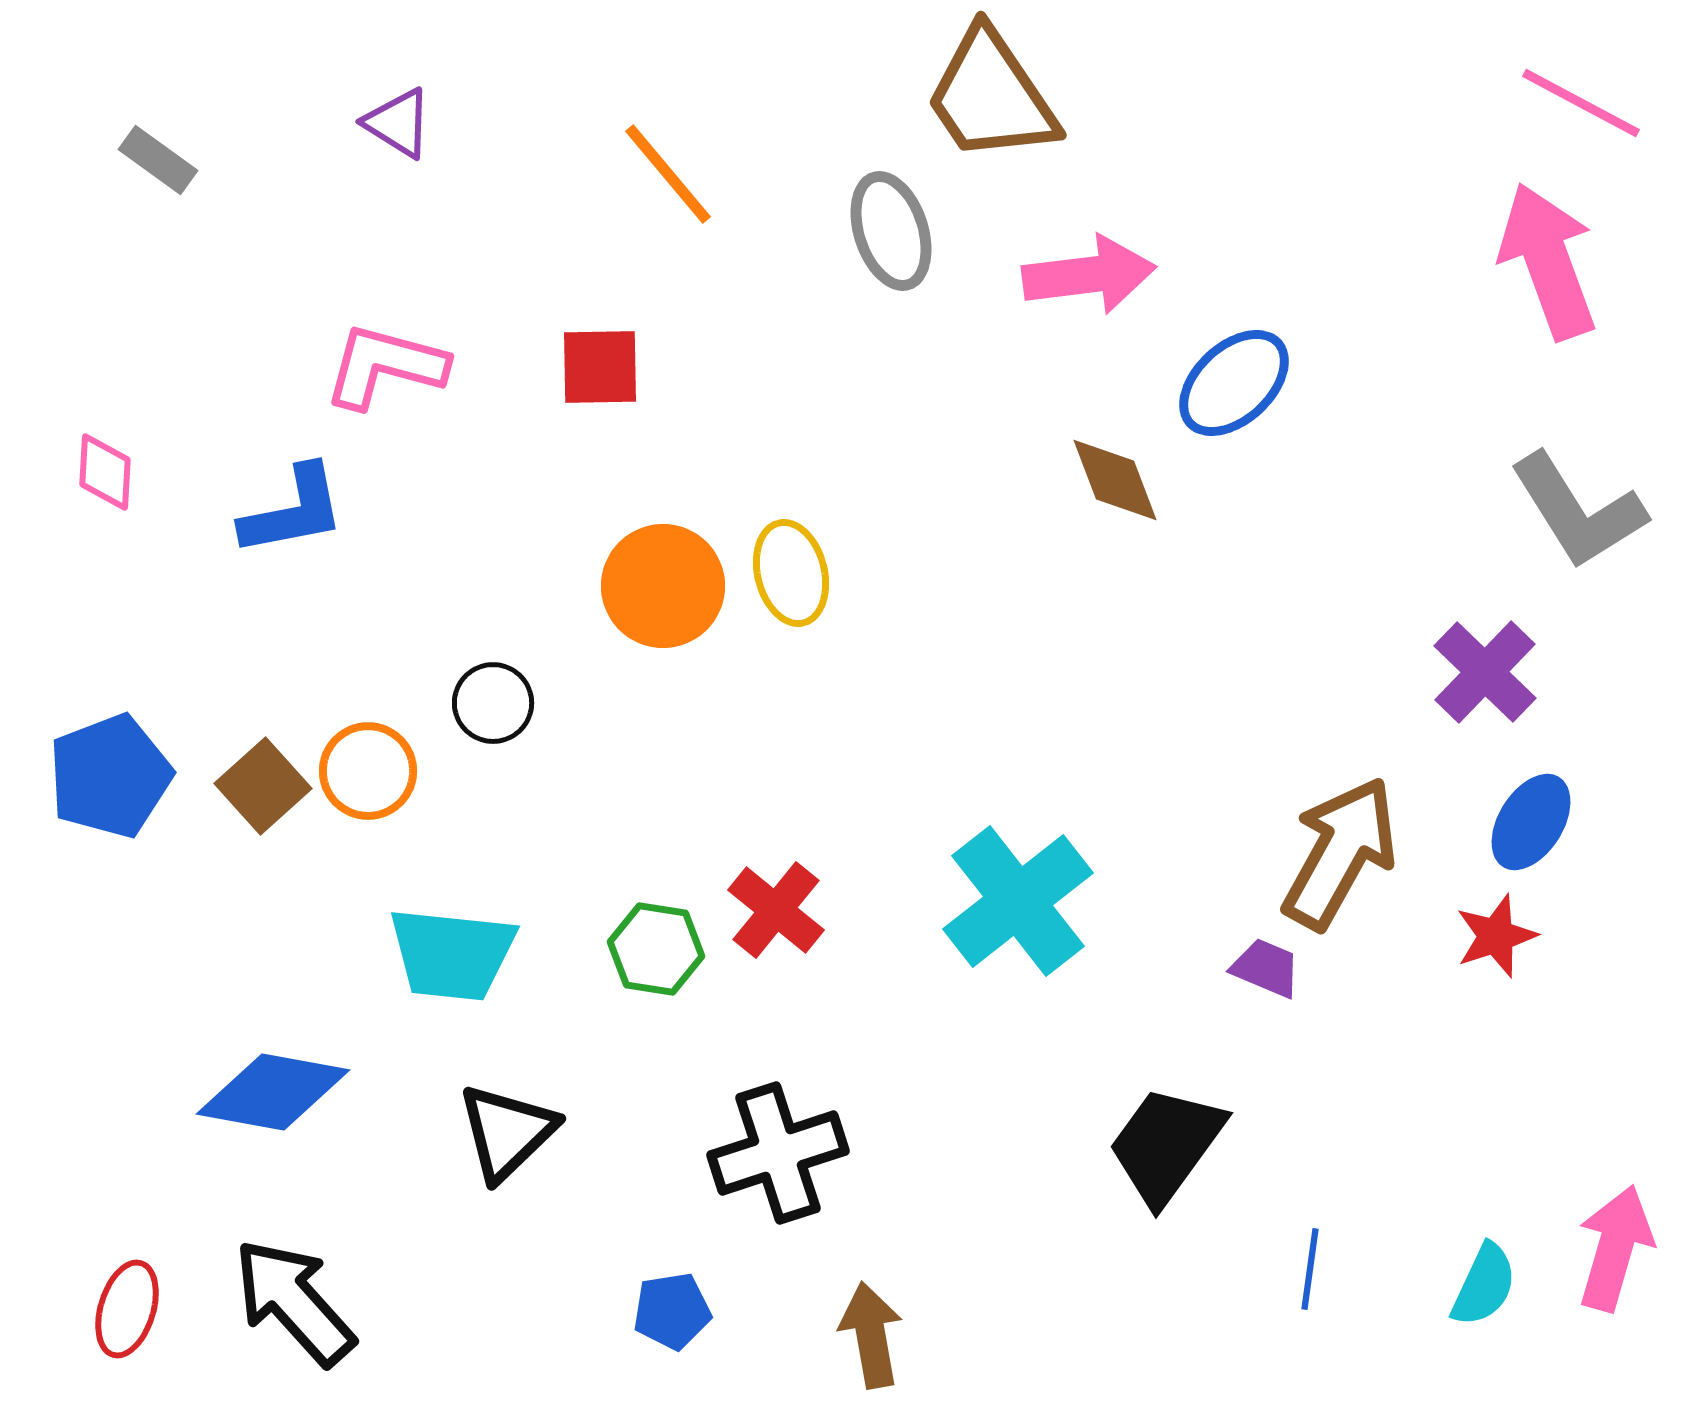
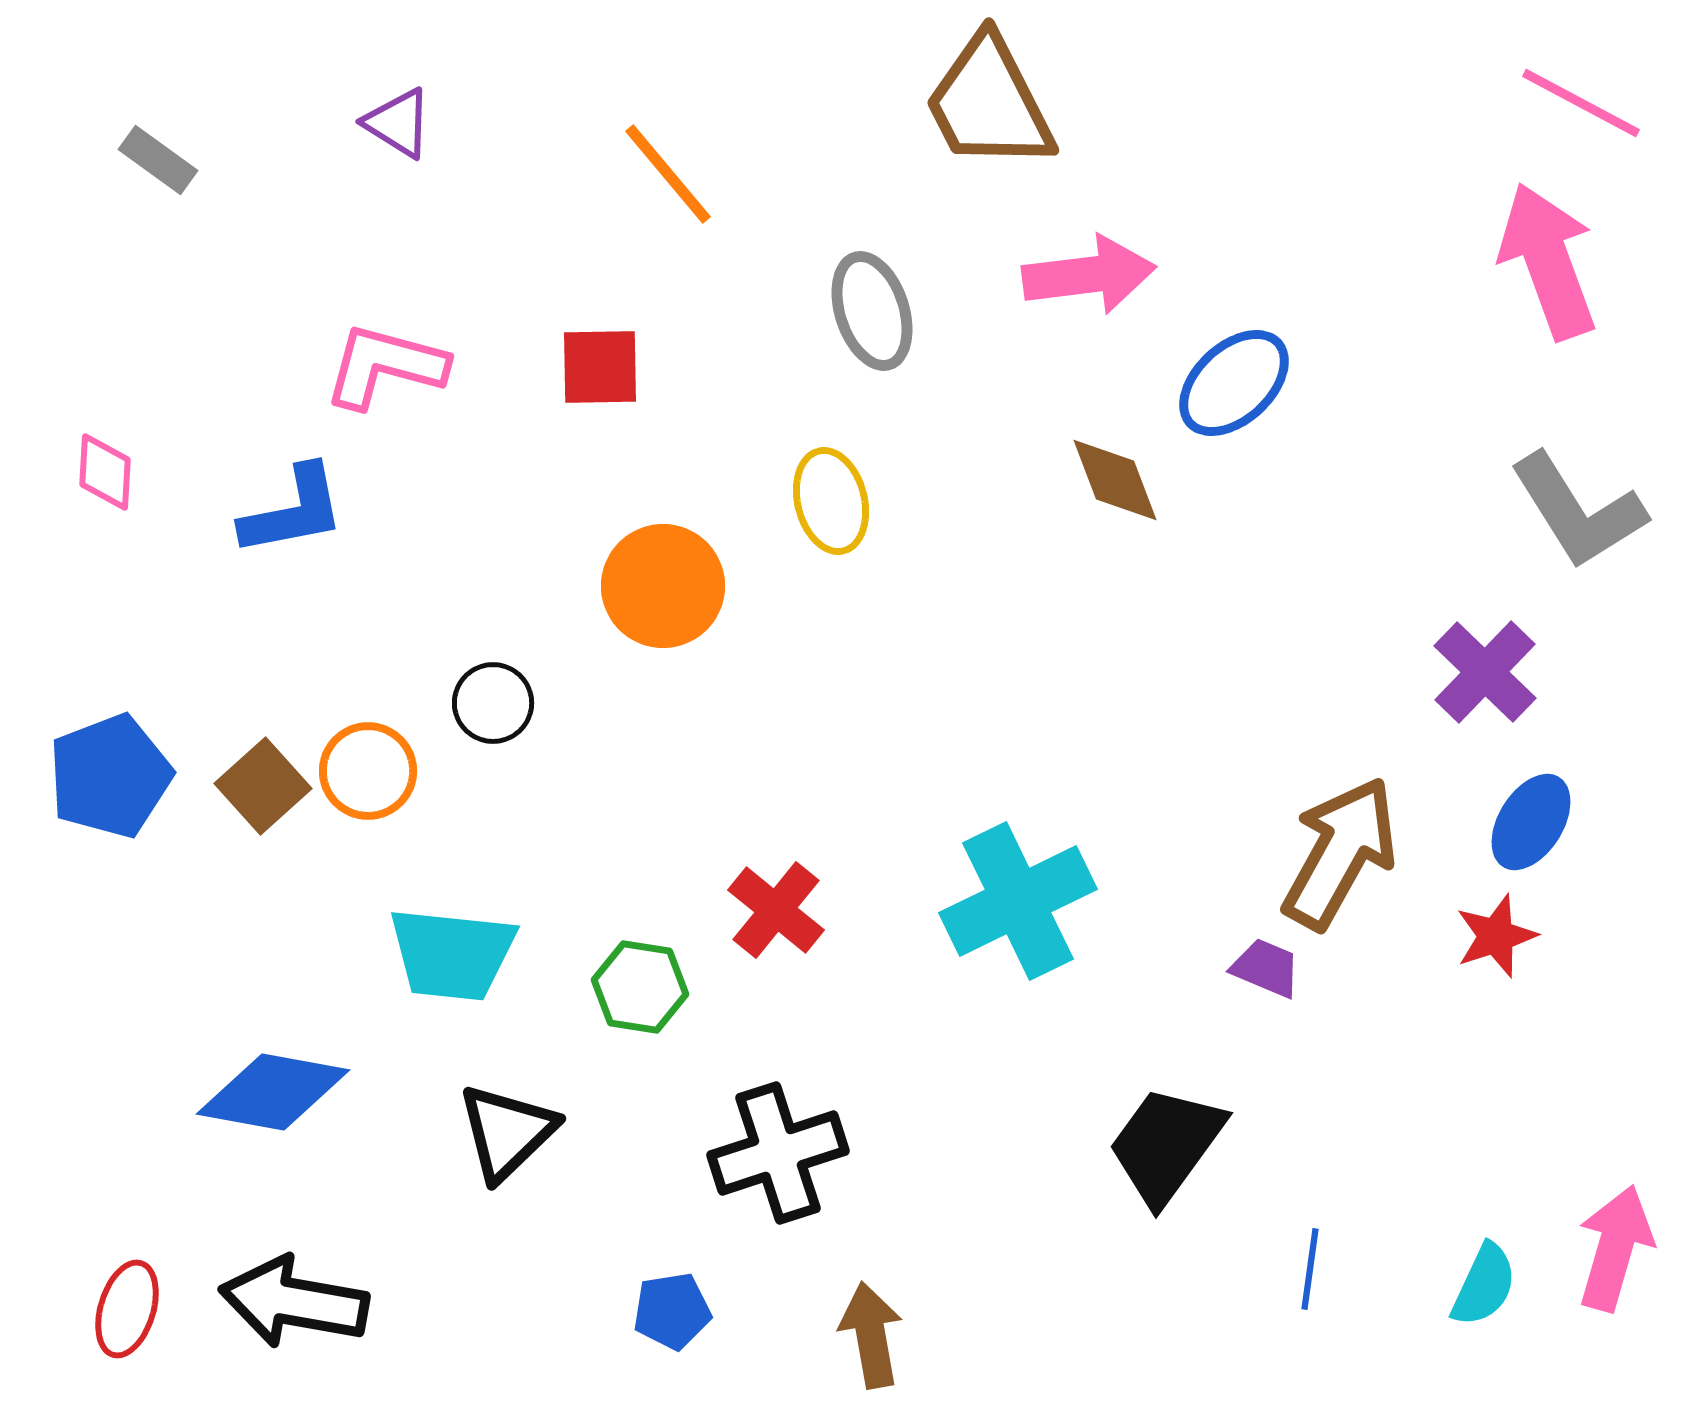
brown trapezoid at (991, 96): moved 2 px left, 7 px down; rotated 7 degrees clockwise
gray ellipse at (891, 231): moved 19 px left, 80 px down
yellow ellipse at (791, 573): moved 40 px right, 72 px up
cyan cross at (1018, 901): rotated 12 degrees clockwise
green hexagon at (656, 949): moved 16 px left, 38 px down
black arrow at (294, 1302): rotated 38 degrees counterclockwise
